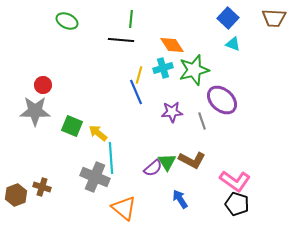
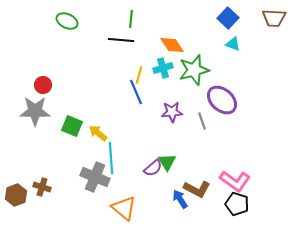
brown L-shape: moved 5 px right, 29 px down
